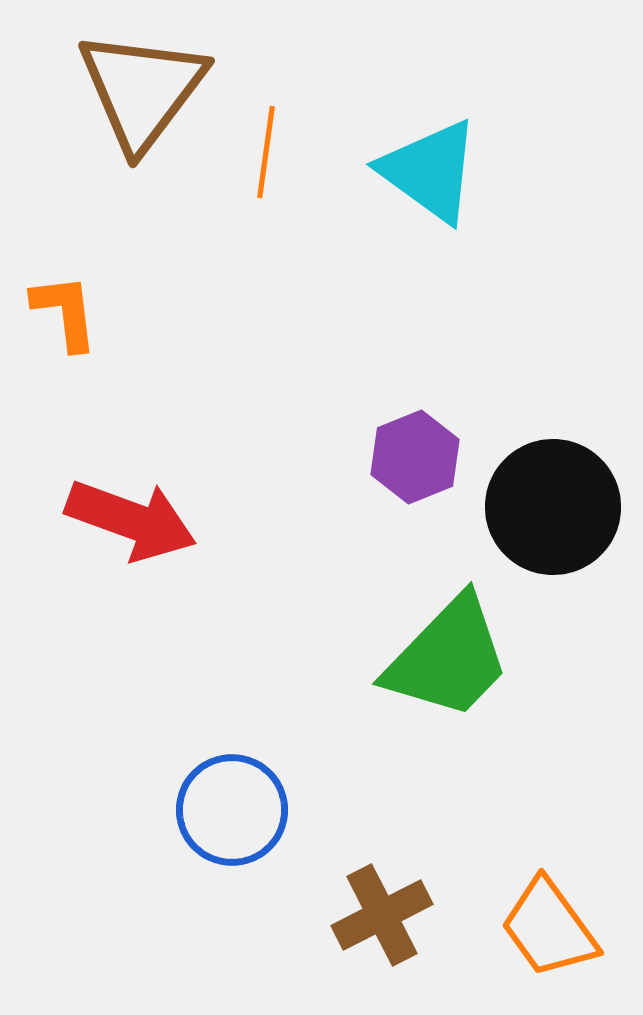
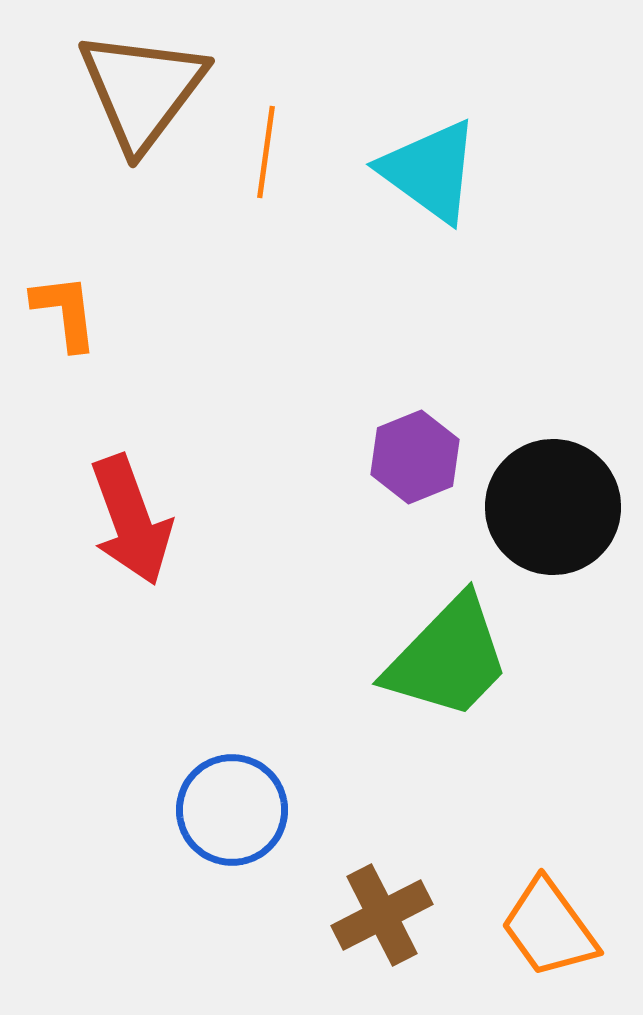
red arrow: rotated 50 degrees clockwise
